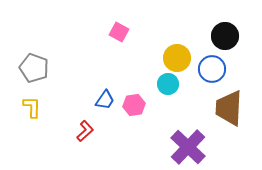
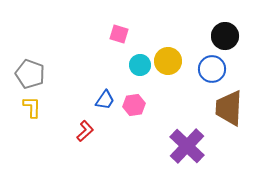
pink square: moved 2 px down; rotated 12 degrees counterclockwise
yellow circle: moved 9 px left, 3 px down
gray pentagon: moved 4 px left, 6 px down
cyan circle: moved 28 px left, 19 px up
purple cross: moved 1 px left, 1 px up
